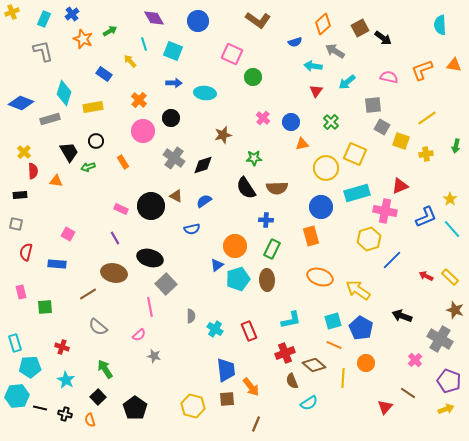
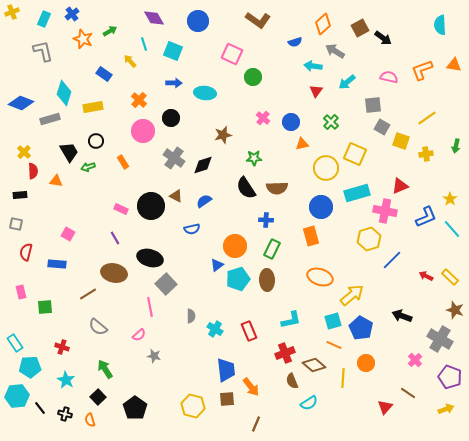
yellow arrow at (358, 290): moved 6 px left, 5 px down; rotated 105 degrees clockwise
cyan rectangle at (15, 343): rotated 18 degrees counterclockwise
purple pentagon at (449, 381): moved 1 px right, 4 px up
black line at (40, 408): rotated 40 degrees clockwise
